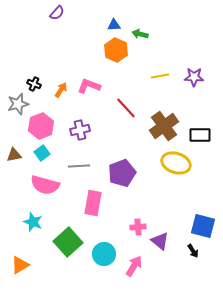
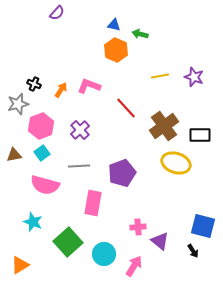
blue triangle: rotated 16 degrees clockwise
purple star: rotated 18 degrees clockwise
purple cross: rotated 30 degrees counterclockwise
